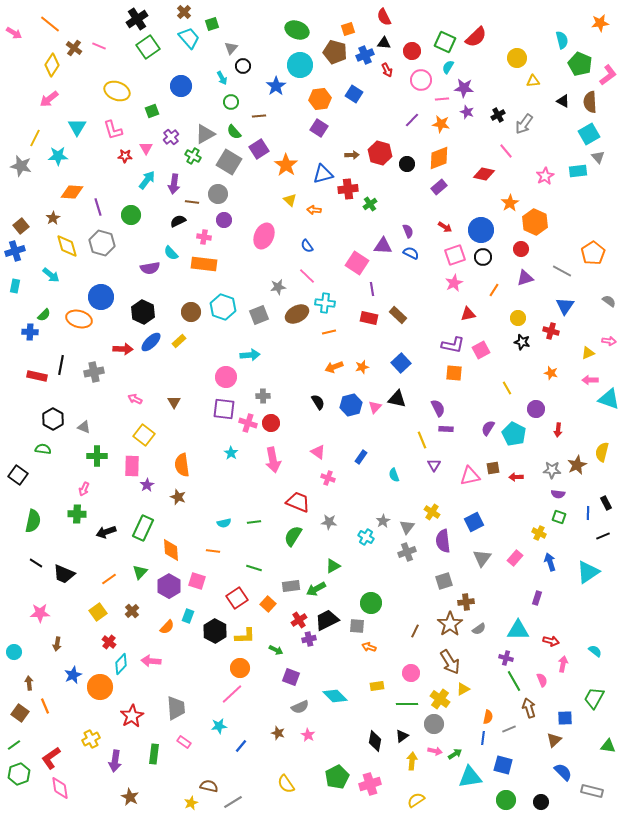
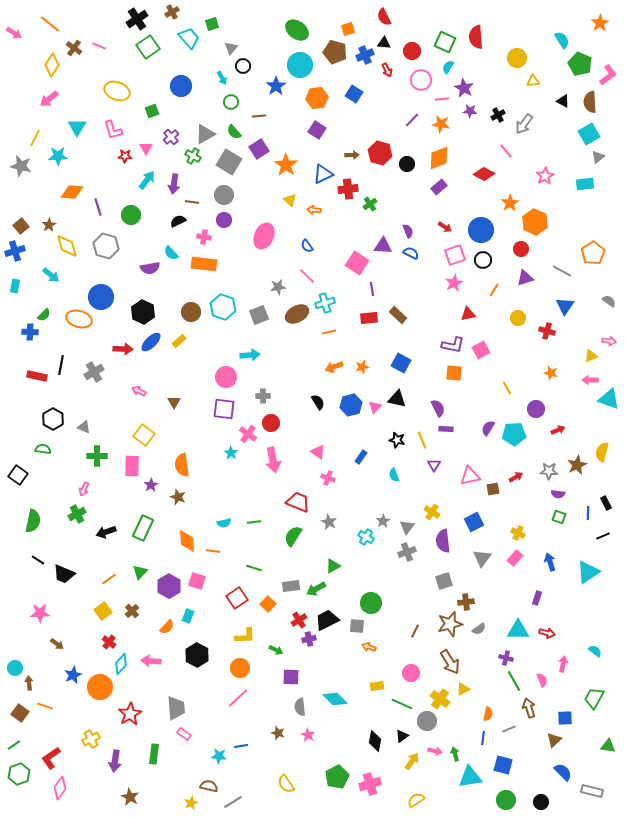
brown cross at (184, 12): moved 12 px left; rotated 16 degrees clockwise
orange star at (600, 23): rotated 24 degrees counterclockwise
green ellipse at (297, 30): rotated 15 degrees clockwise
red semicircle at (476, 37): rotated 130 degrees clockwise
cyan semicircle at (562, 40): rotated 18 degrees counterclockwise
purple star at (464, 88): rotated 24 degrees clockwise
orange hexagon at (320, 99): moved 3 px left, 1 px up
purple star at (467, 112): moved 3 px right, 1 px up; rotated 16 degrees counterclockwise
purple square at (319, 128): moved 2 px left, 2 px down
gray triangle at (598, 157): rotated 32 degrees clockwise
cyan rectangle at (578, 171): moved 7 px right, 13 px down
blue triangle at (323, 174): rotated 10 degrees counterclockwise
red diamond at (484, 174): rotated 15 degrees clockwise
gray circle at (218, 194): moved 6 px right, 1 px down
brown star at (53, 218): moved 4 px left, 7 px down
gray hexagon at (102, 243): moved 4 px right, 3 px down
black circle at (483, 257): moved 3 px down
cyan cross at (325, 303): rotated 24 degrees counterclockwise
red rectangle at (369, 318): rotated 18 degrees counterclockwise
red cross at (551, 331): moved 4 px left
black star at (522, 342): moved 125 px left, 98 px down
yellow triangle at (588, 353): moved 3 px right, 3 px down
blue square at (401, 363): rotated 18 degrees counterclockwise
gray cross at (94, 372): rotated 18 degrees counterclockwise
pink arrow at (135, 399): moved 4 px right, 8 px up
pink cross at (248, 423): moved 11 px down; rotated 18 degrees clockwise
red arrow at (558, 430): rotated 120 degrees counterclockwise
cyan pentagon at (514, 434): rotated 30 degrees counterclockwise
brown square at (493, 468): moved 21 px down
gray star at (552, 470): moved 3 px left, 1 px down
red arrow at (516, 477): rotated 152 degrees clockwise
purple star at (147, 485): moved 4 px right
green cross at (77, 514): rotated 30 degrees counterclockwise
gray star at (329, 522): rotated 21 degrees clockwise
yellow cross at (539, 533): moved 21 px left
orange diamond at (171, 550): moved 16 px right, 9 px up
black line at (36, 563): moved 2 px right, 3 px up
yellow square at (98, 612): moved 5 px right, 1 px up
brown star at (450, 624): rotated 20 degrees clockwise
black hexagon at (215, 631): moved 18 px left, 24 px down
red arrow at (551, 641): moved 4 px left, 8 px up
brown arrow at (57, 644): rotated 64 degrees counterclockwise
cyan circle at (14, 652): moved 1 px right, 16 px down
purple square at (291, 677): rotated 18 degrees counterclockwise
pink line at (232, 694): moved 6 px right, 4 px down
cyan diamond at (335, 696): moved 3 px down
green line at (407, 704): moved 5 px left; rotated 25 degrees clockwise
orange line at (45, 706): rotated 49 degrees counterclockwise
gray semicircle at (300, 707): rotated 108 degrees clockwise
red star at (132, 716): moved 2 px left, 2 px up
orange semicircle at (488, 717): moved 3 px up
gray circle at (434, 724): moved 7 px left, 3 px up
cyan star at (219, 726): moved 30 px down; rotated 14 degrees clockwise
pink rectangle at (184, 742): moved 8 px up
blue line at (241, 746): rotated 40 degrees clockwise
green arrow at (455, 754): rotated 72 degrees counterclockwise
yellow arrow at (412, 761): rotated 30 degrees clockwise
pink diamond at (60, 788): rotated 45 degrees clockwise
